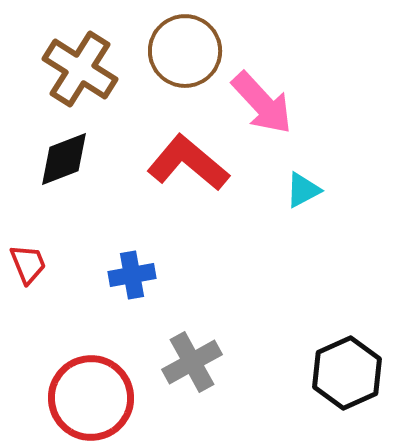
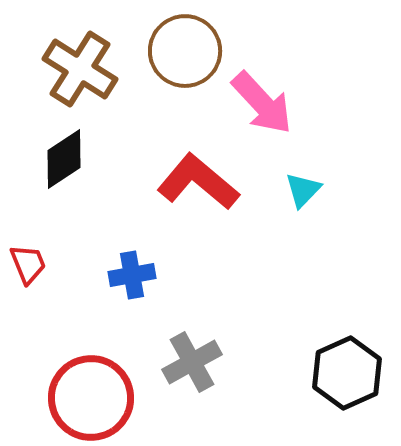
black diamond: rotated 12 degrees counterclockwise
red L-shape: moved 10 px right, 19 px down
cyan triangle: rotated 18 degrees counterclockwise
